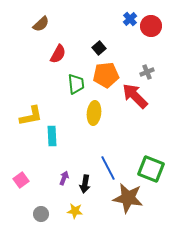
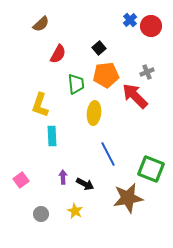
blue cross: moved 1 px down
yellow L-shape: moved 9 px right, 11 px up; rotated 120 degrees clockwise
blue line: moved 14 px up
purple arrow: moved 1 px left, 1 px up; rotated 24 degrees counterclockwise
black arrow: rotated 72 degrees counterclockwise
brown star: rotated 20 degrees counterclockwise
yellow star: rotated 21 degrees clockwise
